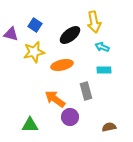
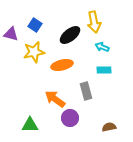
purple circle: moved 1 px down
